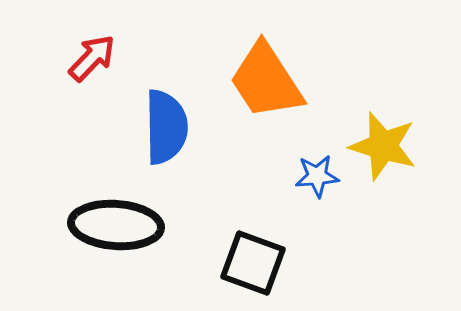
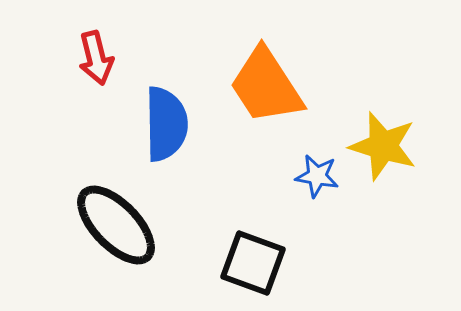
red arrow: moved 4 px right; rotated 122 degrees clockwise
orange trapezoid: moved 5 px down
blue semicircle: moved 3 px up
blue star: rotated 15 degrees clockwise
black ellipse: rotated 42 degrees clockwise
